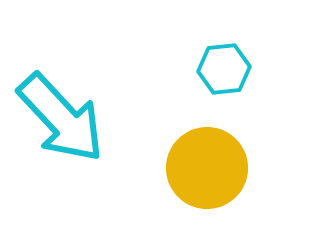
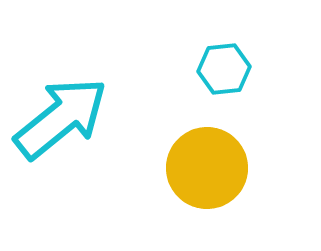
cyan arrow: rotated 86 degrees counterclockwise
